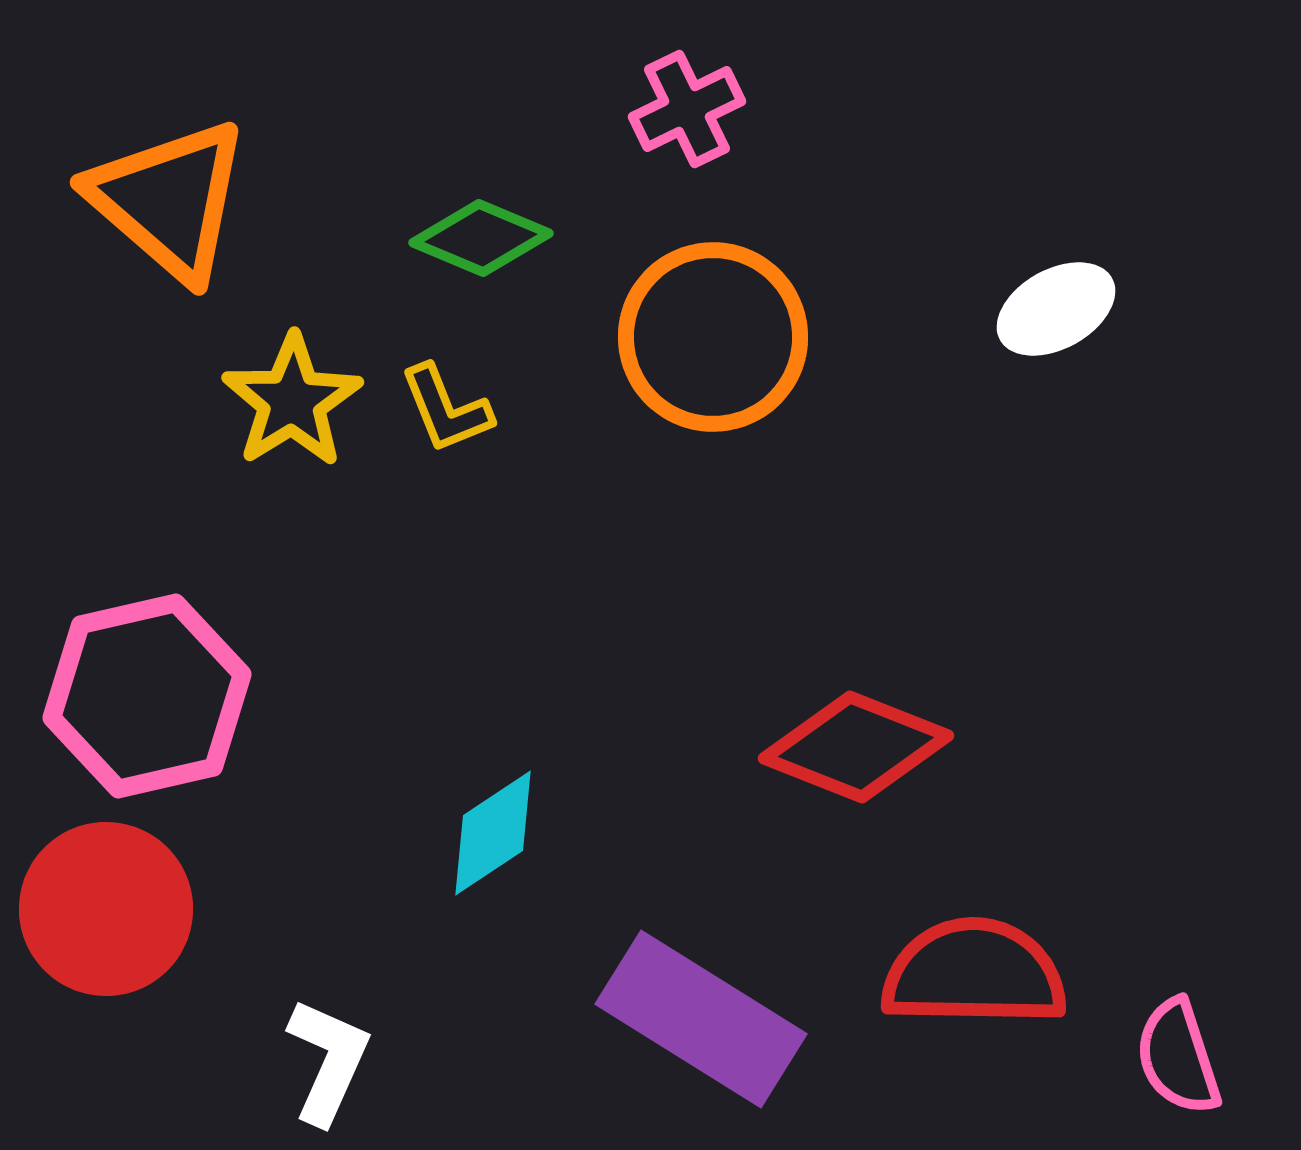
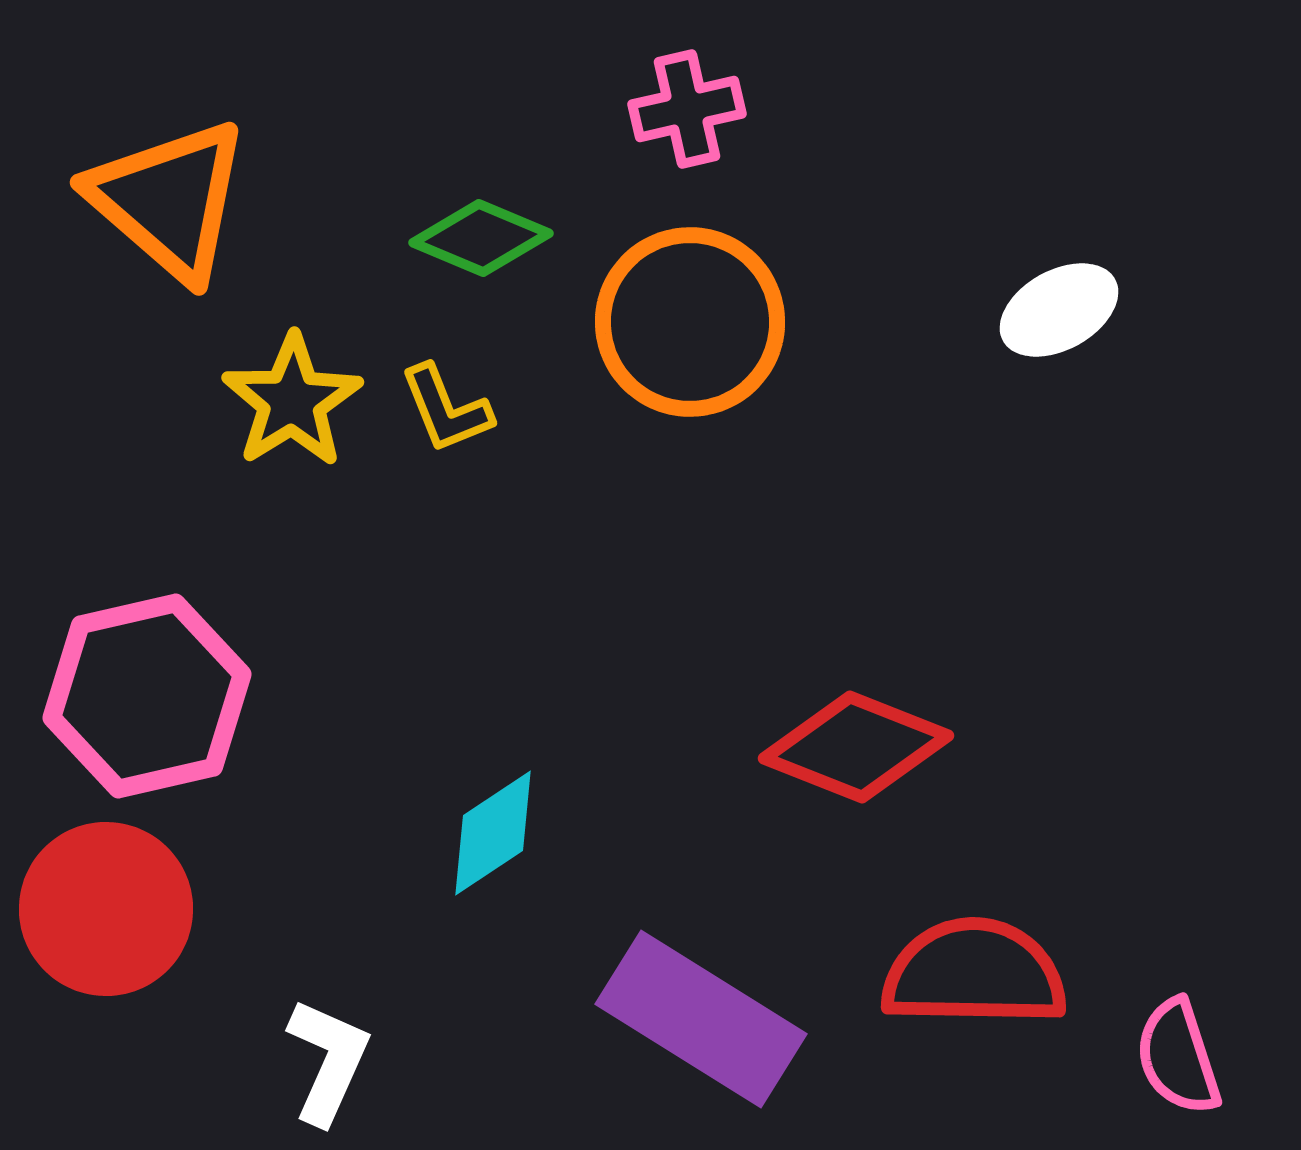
pink cross: rotated 13 degrees clockwise
white ellipse: moved 3 px right, 1 px down
orange circle: moved 23 px left, 15 px up
